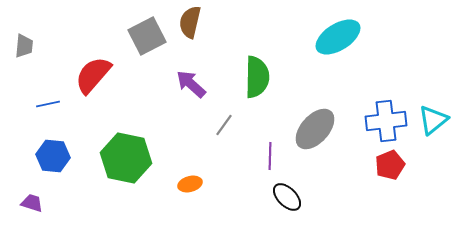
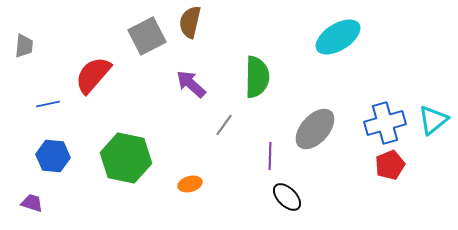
blue cross: moved 1 px left, 2 px down; rotated 9 degrees counterclockwise
